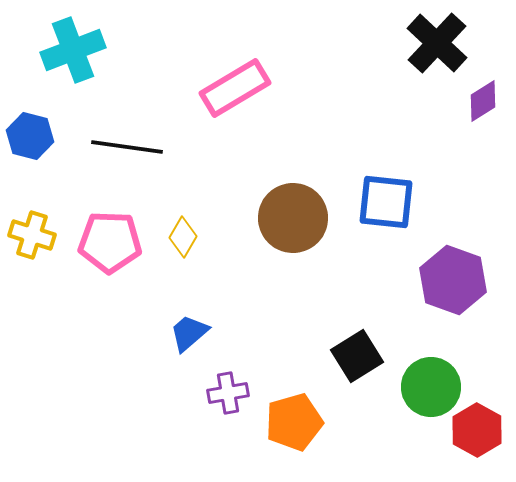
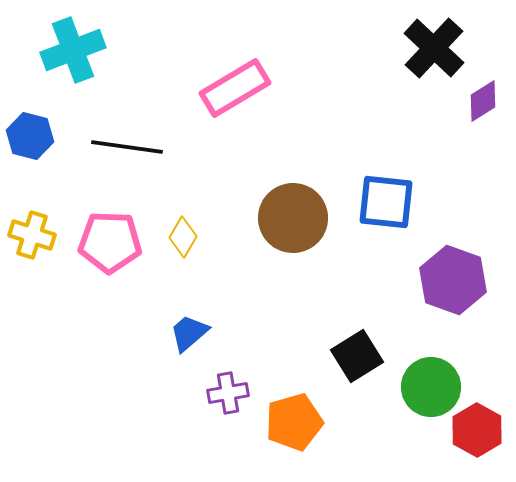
black cross: moved 3 px left, 5 px down
